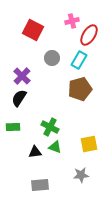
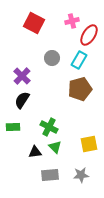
red square: moved 1 px right, 7 px up
black semicircle: moved 3 px right, 2 px down
green cross: moved 1 px left
green triangle: rotated 24 degrees clockwise
gray rectangle: moved 10 px right, 10 px up
